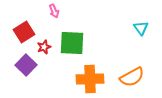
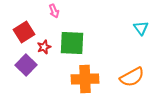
orange cross: moved 5 px left
